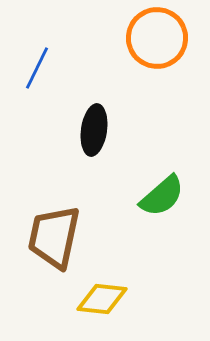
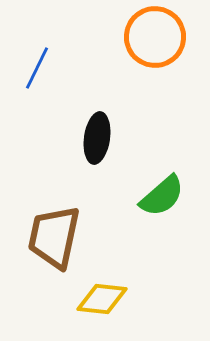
orange circle: moved 2 px left, 1 px up
black ellipse: moved 3 px right, 8 px down
